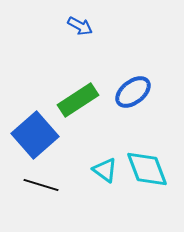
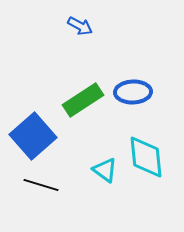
blue ellipse: rotated 36 degrees clockwise
green rectangle: moved 5 px right
blue square: moved 2 px left, 1 px down
cyan diamond: moved 1 px left, 12 px up; rotated 15 degrees clockwise
